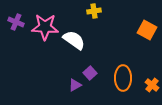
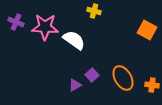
yellow cross: rotated 24 degrees clockwise
purple square: moved 2 px right, 2 px down
orange ellipse: rotated 30 degrees counterclockwise
orange cross: rotated 32 degrees counterclockwise
